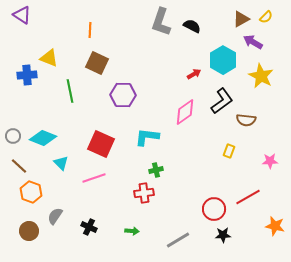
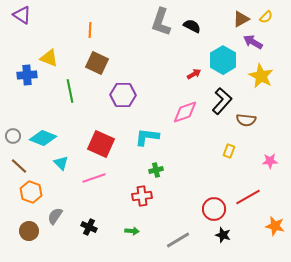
black L-shape: rotated 12 degrees counterclockwise
pink diamond: rotated 16 degrees clockwise
red cross: moved 2 px left, 3 px down
black star: rotated 21 degrees clockwise
